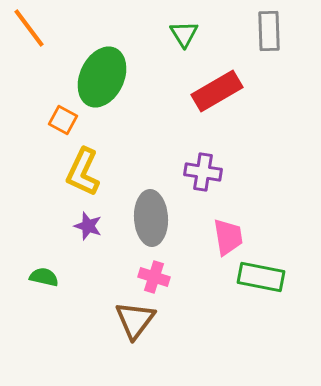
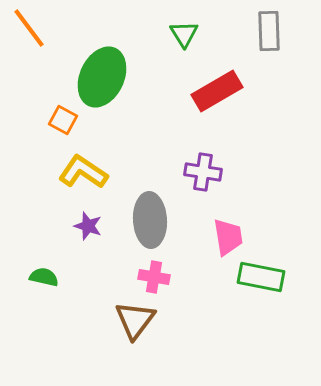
yellow L-shape: rotated 99 degrees clockwise
gray ellipse: moved 1 px left, 2 px down
pink cross: rotated 8 degrees counterclockwise
